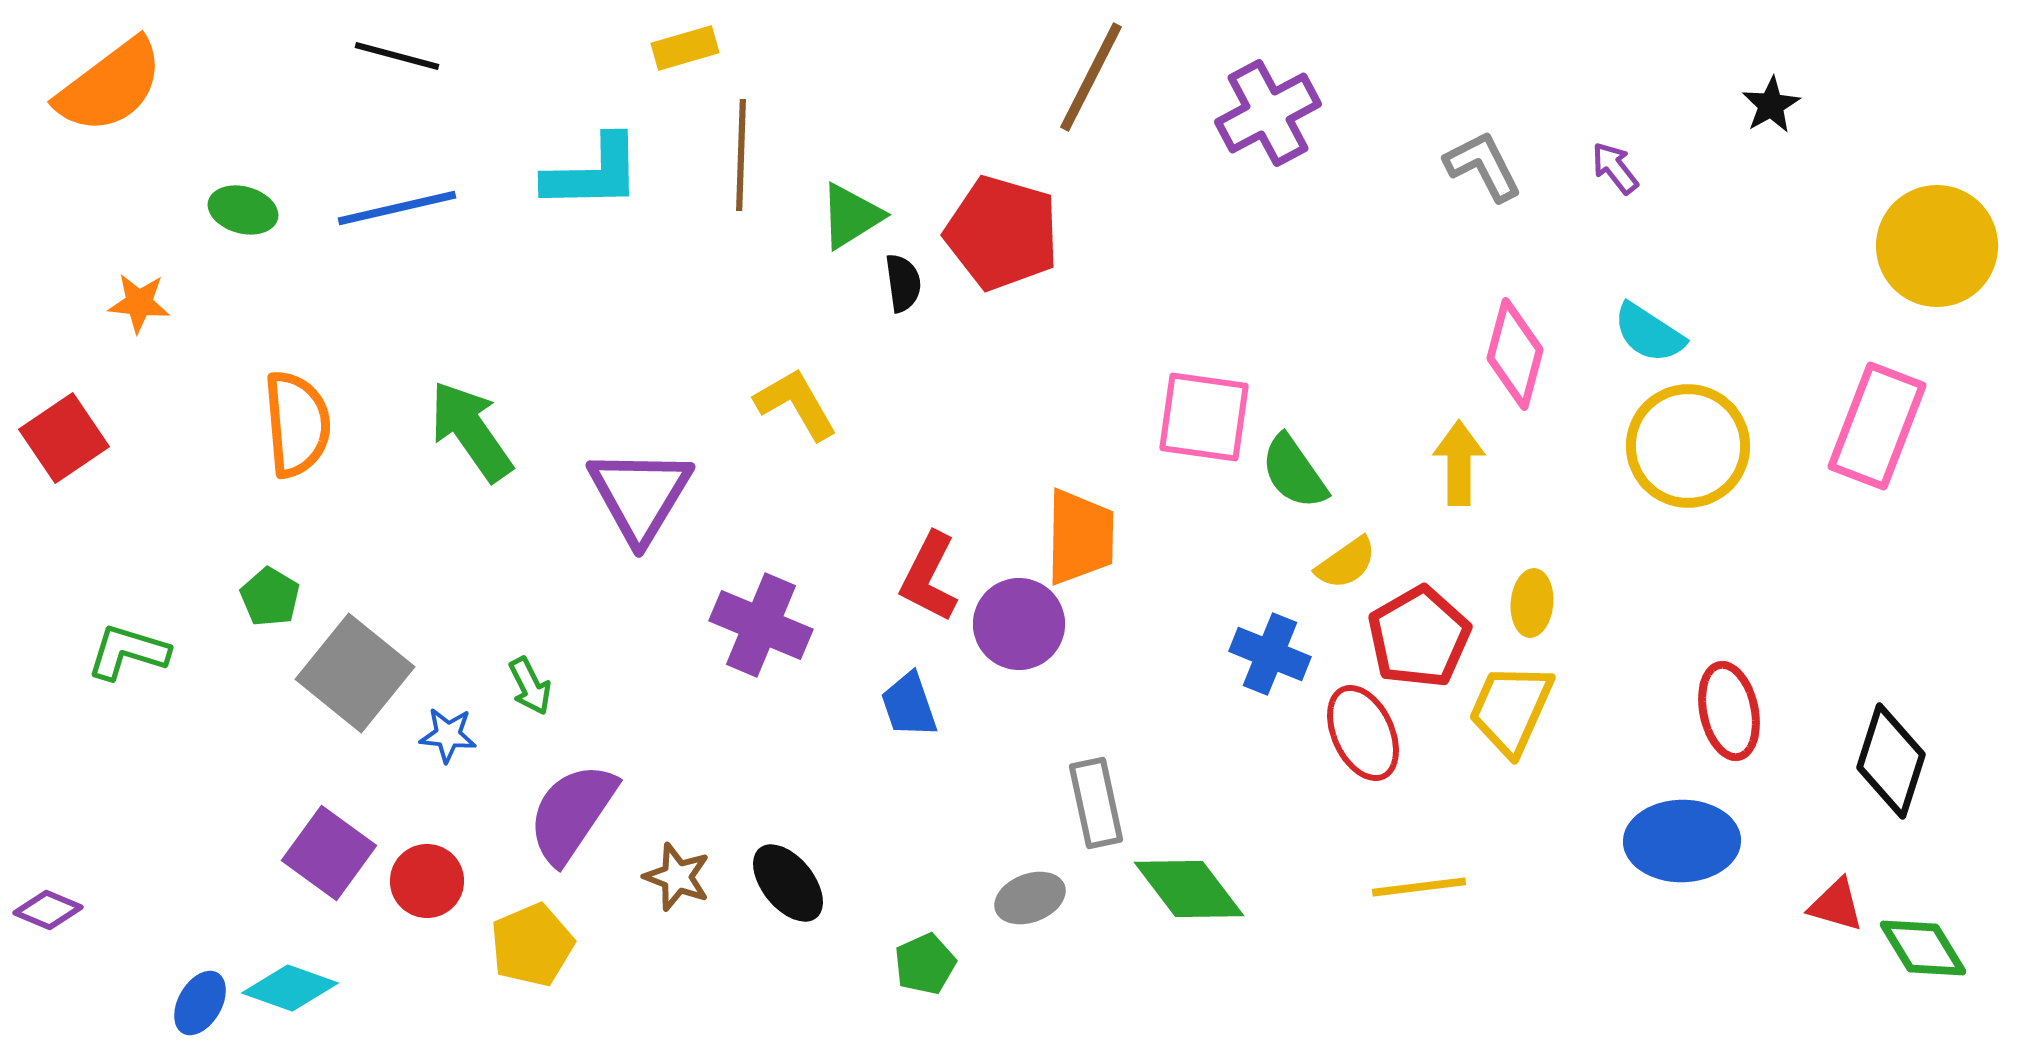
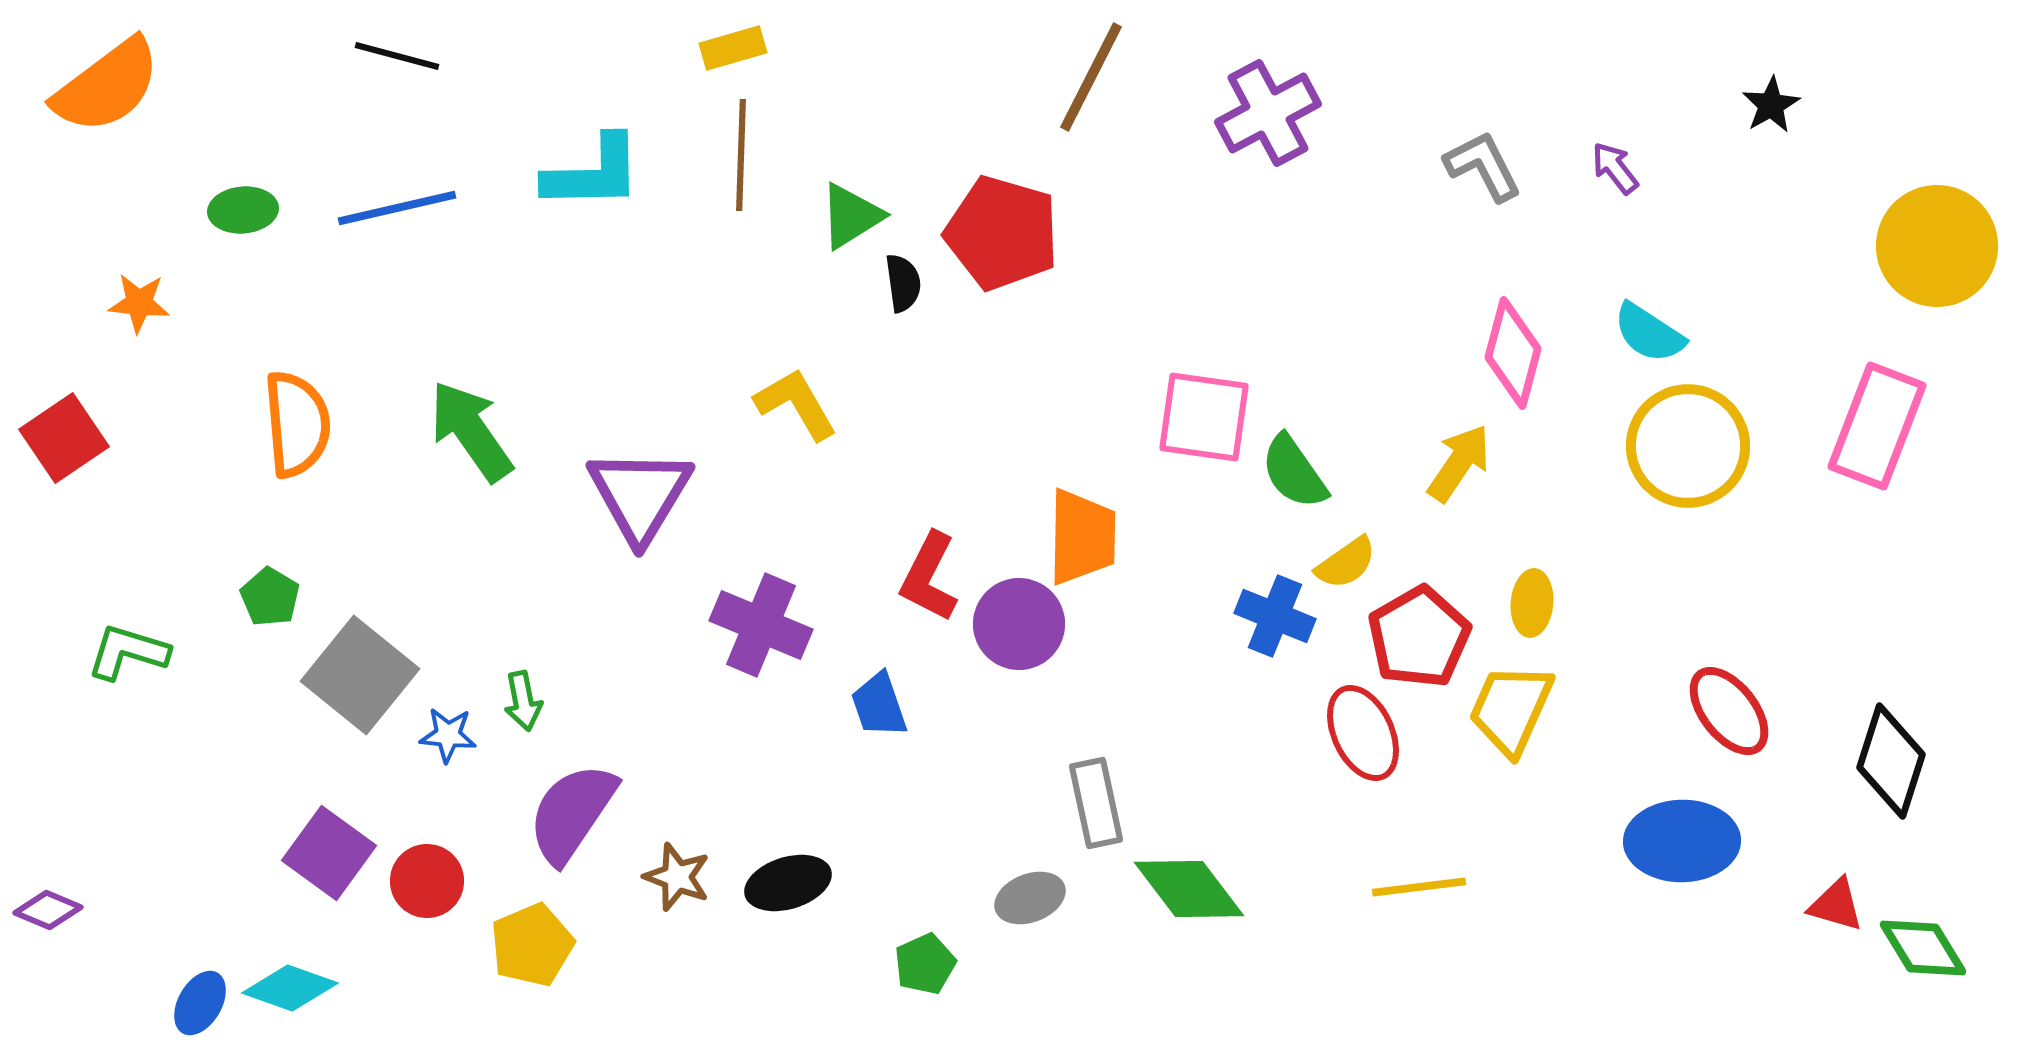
yellow rectangle at (685, 48): moved 48 px right
orange semicircle at (110, 86): moved 3 px left
green ellipse at (243, 210): rotated 20 degrees counterclockwise
pink diamond at (1515, 354): moved 2 px left, 1 px up
yellow arrow at (1459, 463): rotated 34 degrees clockwise
orange trapezoid at (1080, 537): moved 2 px right
blue cross at (1270, 654): moved 5 px right, 38 px up
gray square at (355, 673): moved 5 px right, 2 px down
green arrow at (530, 686): moved 7 px left, 15 px down; rotated 16 degrees clockwise
blue trapezoid at (909, 705): moved 30 px left
red ellipse at (1729, 711): rotated 26 degrees counterclockwise
black ellipse at (788, 883): rotated 68 degrees counterclockwise
